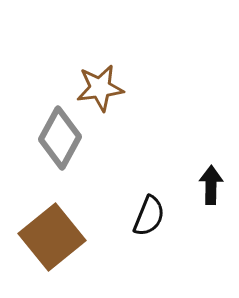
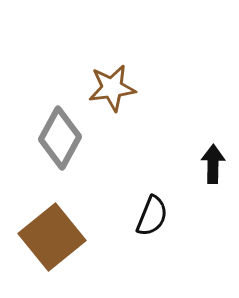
brown star: moved 12 px right
black arrow: moved 2 px right, 21 px up
black semicircle: moved 3 px right
